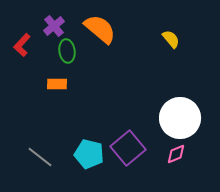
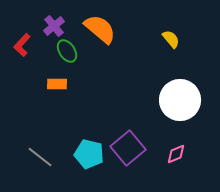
green ellipse: rotated 25 degrees counterclockwise
white circle: moved 18 px up
